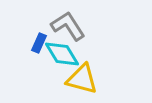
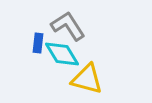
blue rectangle: moved 1 px left; rotated 18 degrees counterclockwise
yellow triangle: moved 5 px right
